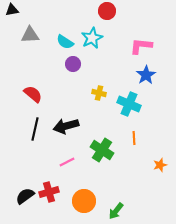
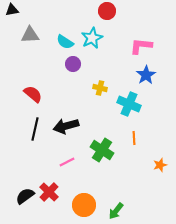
yellow cross: moved 1 px right, 5 px up
red cross: rotated 30 degrees counterclockwise
orange circle: moved 4 px down
